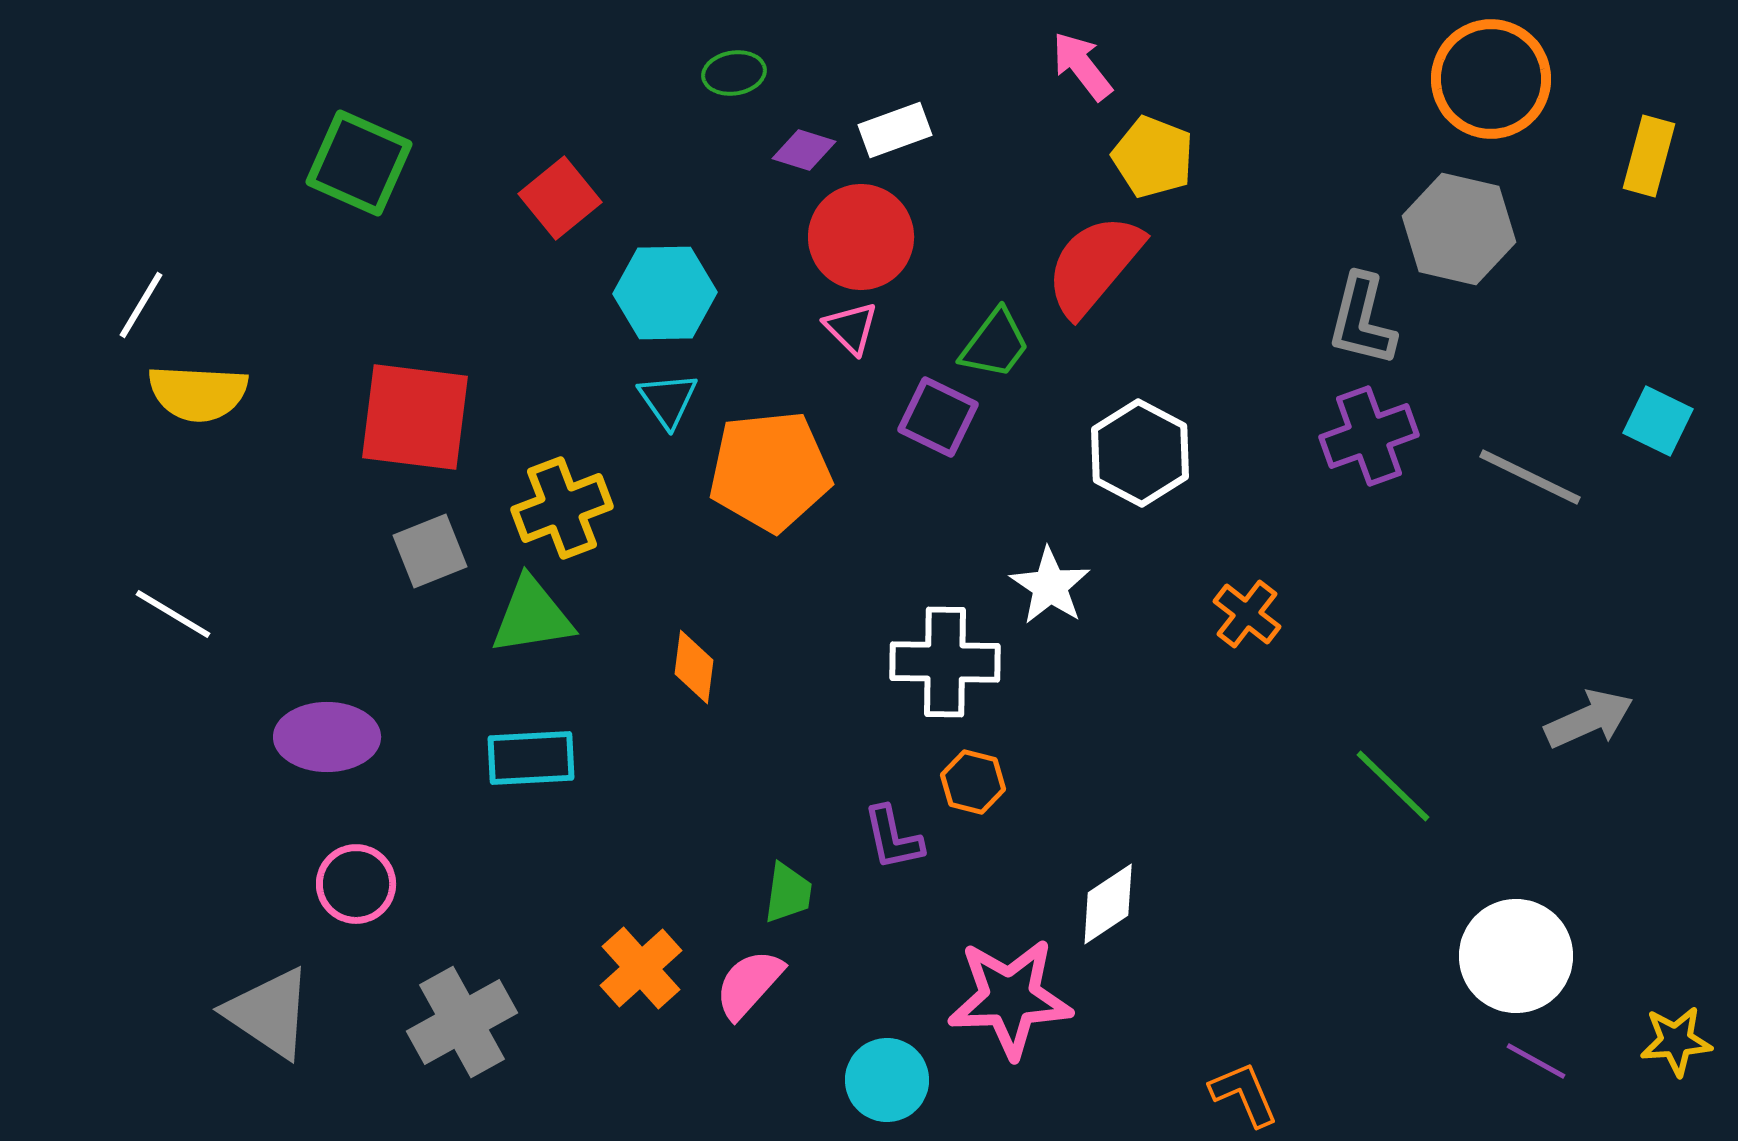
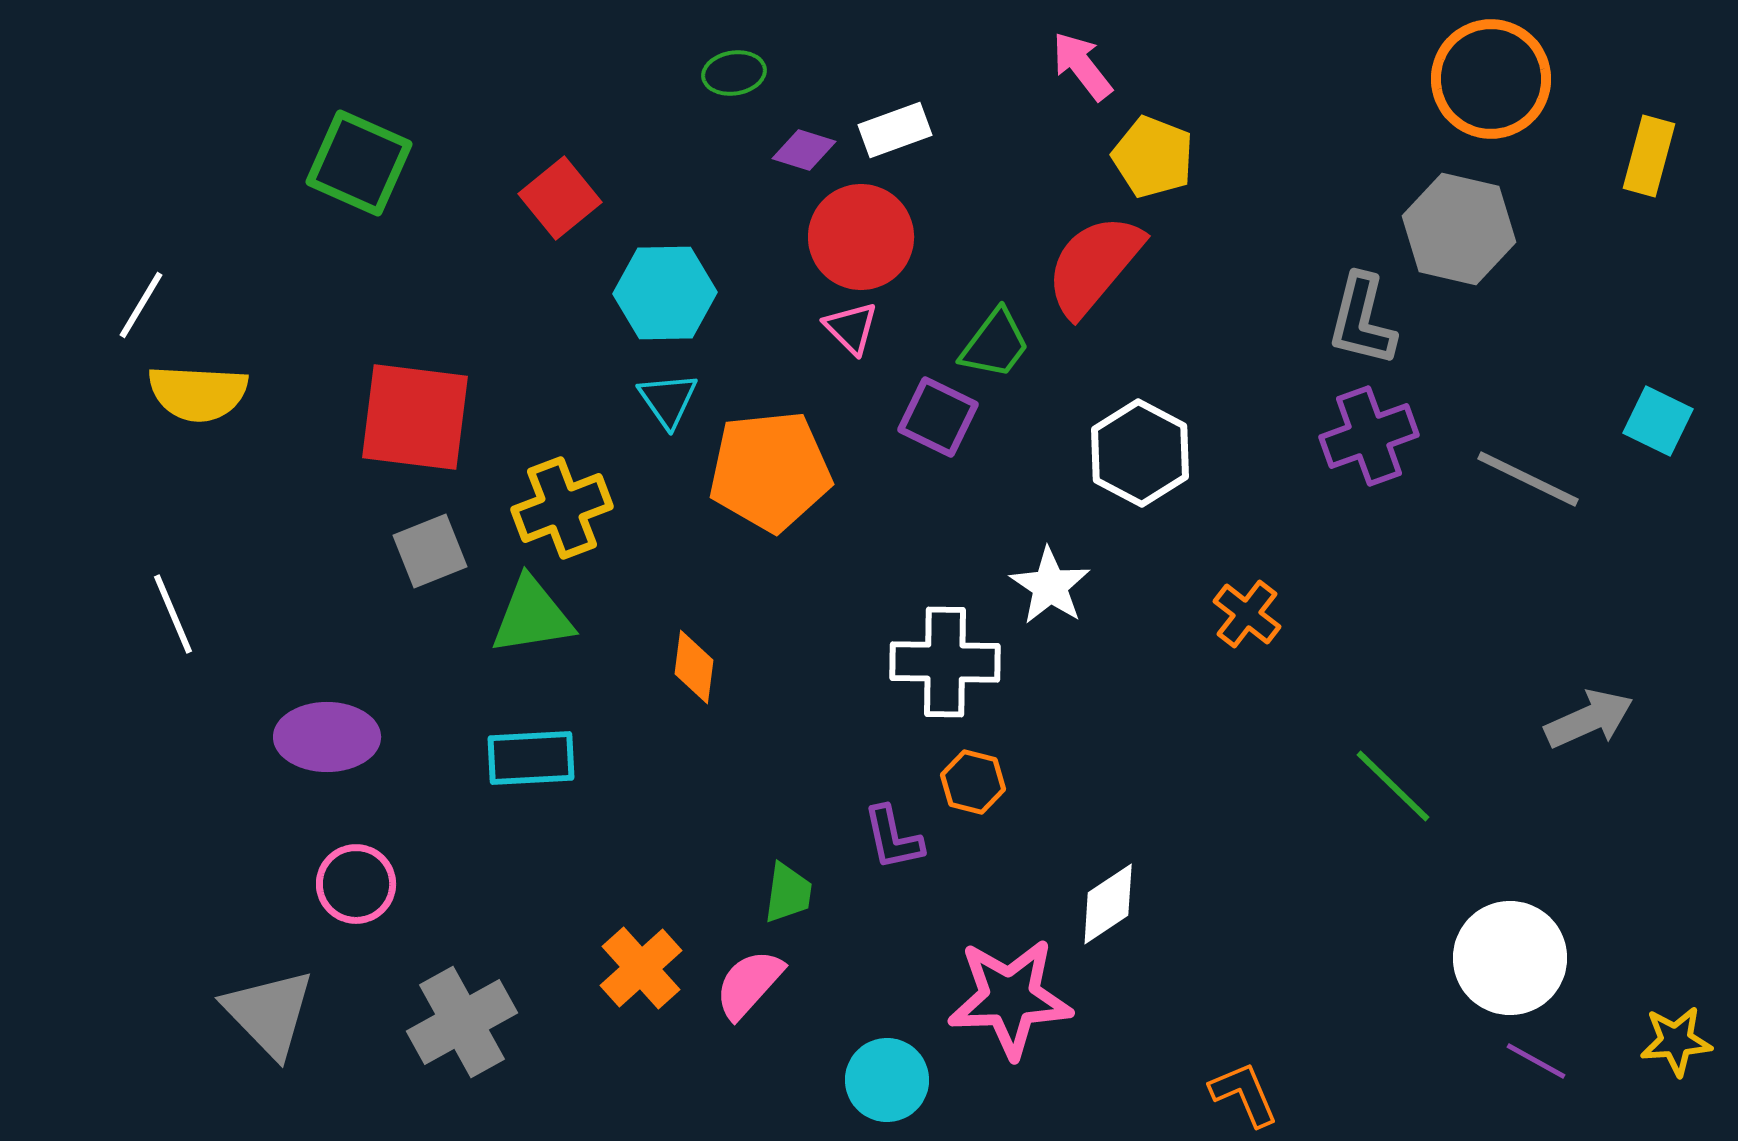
gray line at (1530, 477): moved 2 px left, 2 px down
white line at (173, 614): rotated 36 degrees clockwise
white circle at (1516, 956): moved 6 px left, 2 px down
gray triangle at (269, 1013): rotated 12 degrees clockwise
